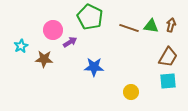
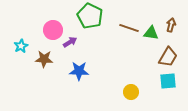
green pentagon: moved 1 px up
green triangle: moved 7 px down
blue star: moved 15 px left, 4 px down
